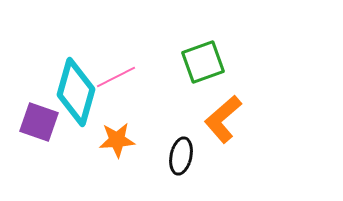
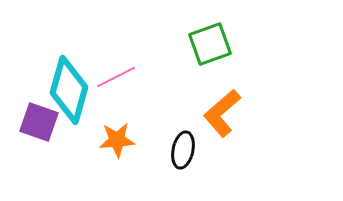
green square: moved 7 px right, 18 px up
cyan diamond: moved 7 px left, 2 px up
orange L-shape: moved 1 px left, 6 px up
black ellipse: moved 2 px right, 6 px up
